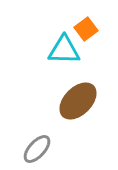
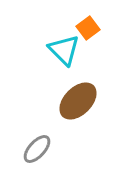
orange square: moved 2 px right, 1 px up
cyan triangle: rotated 44 degrees clockwise
